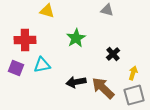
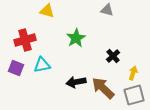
red cross: rotated 15 degrees counterclockwise
black cross: moved 2 px down
